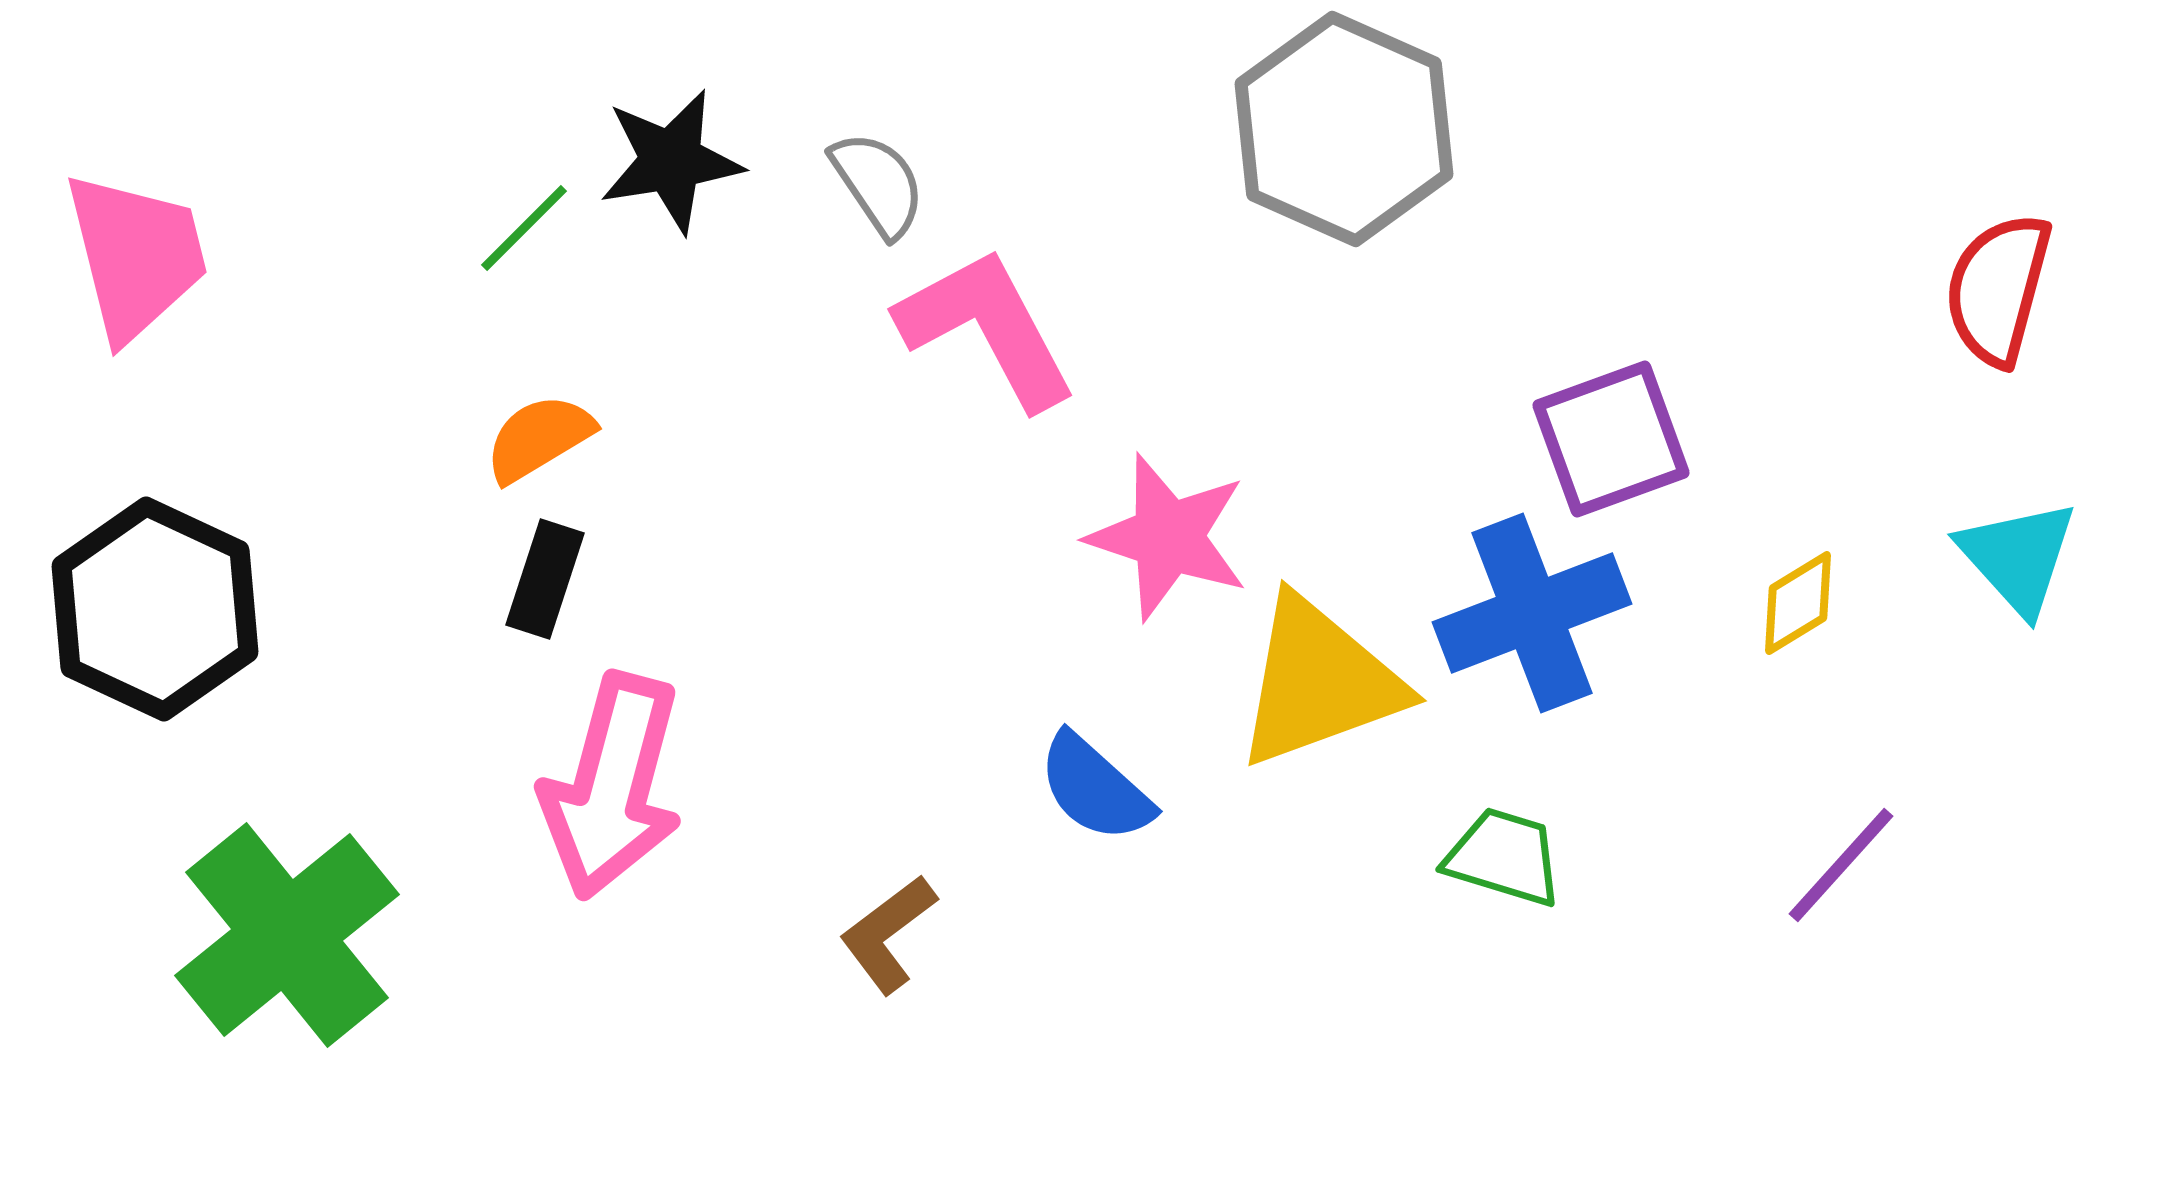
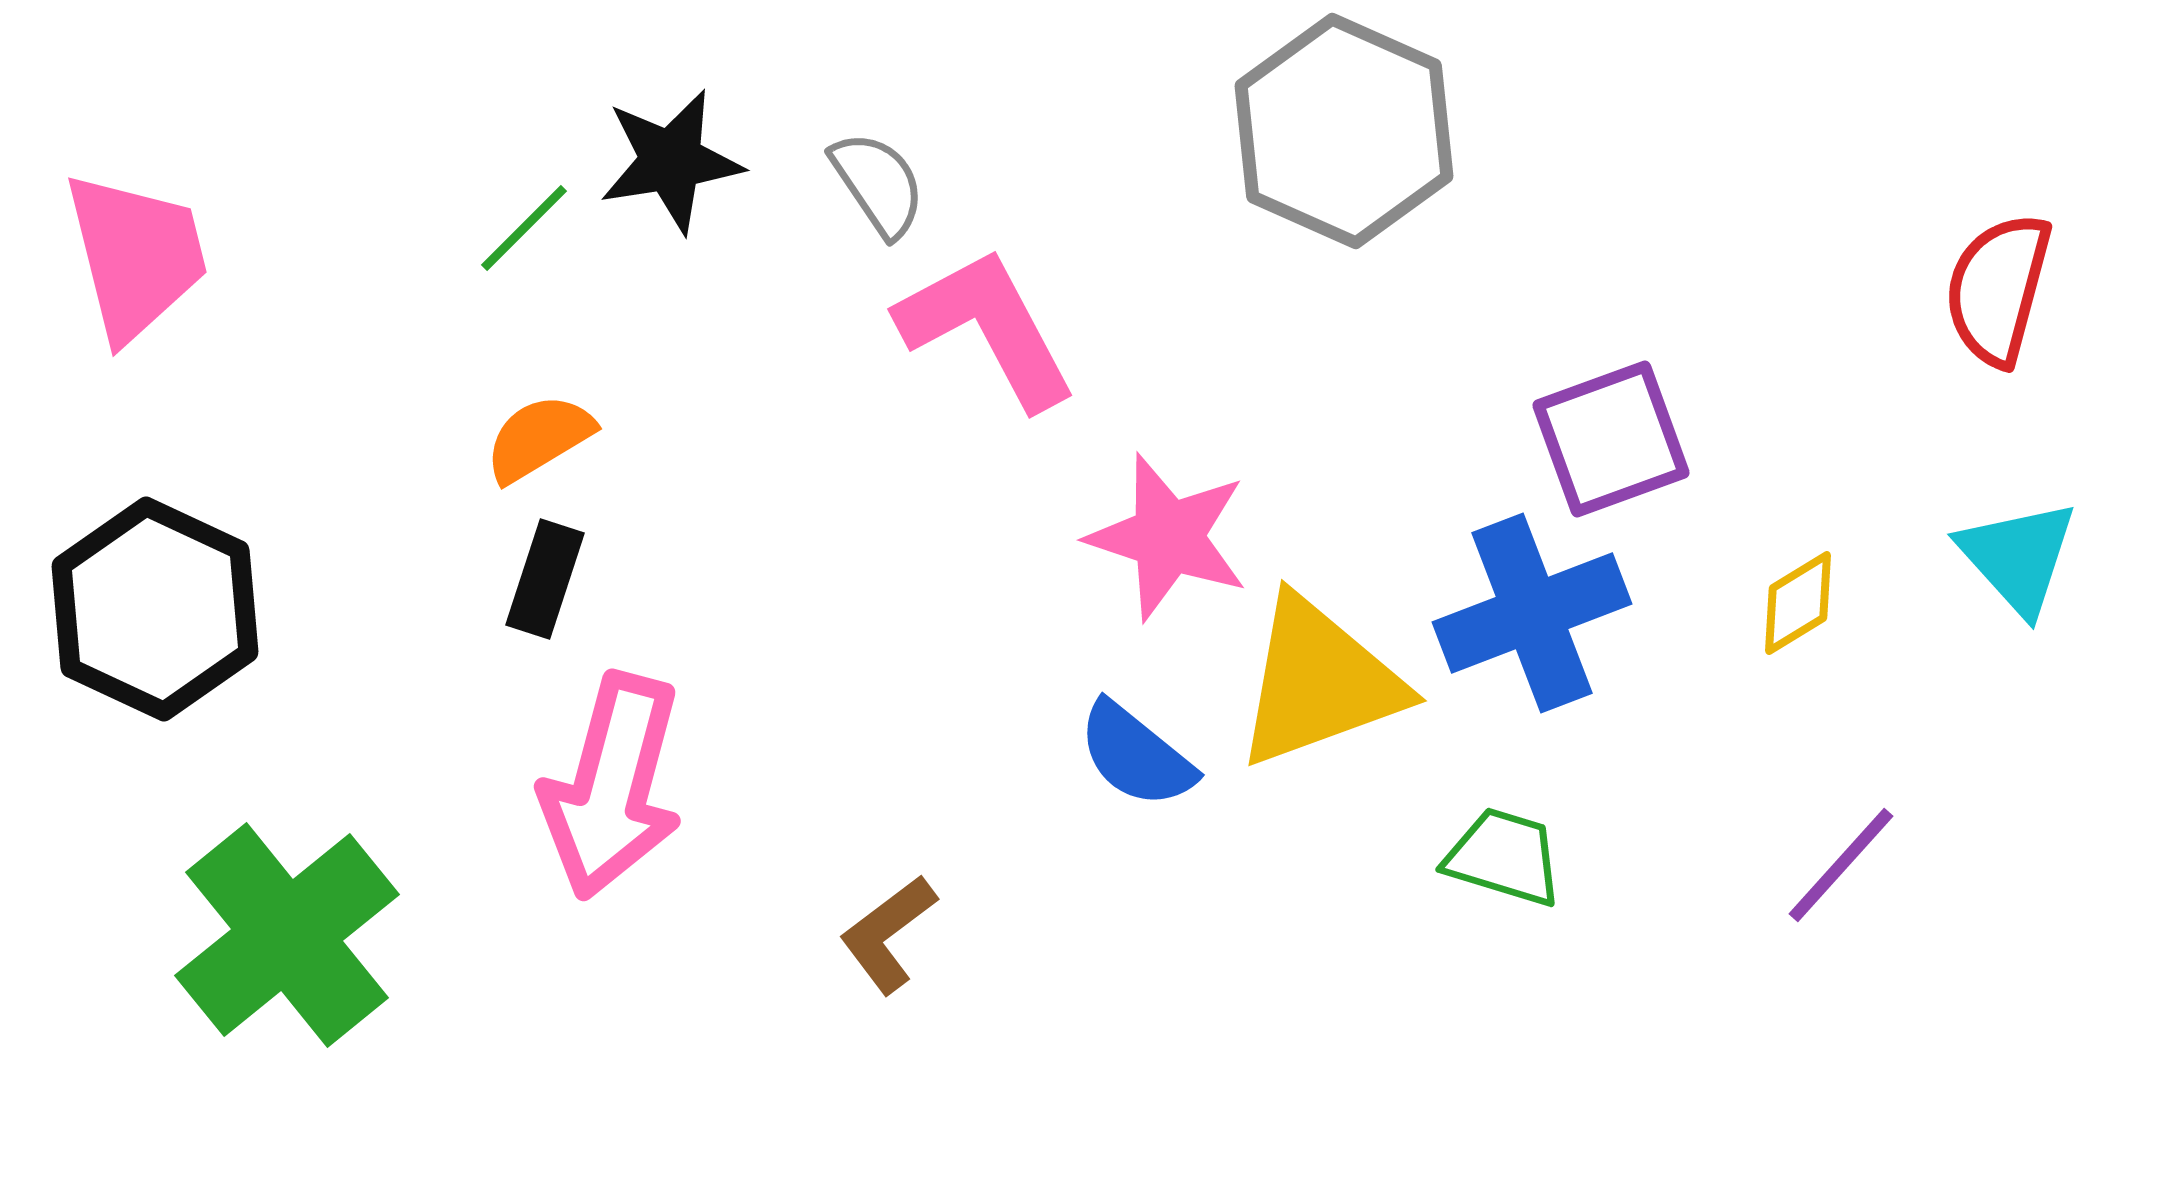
gray hexagon: moved 2 px down
blue semicircle: moved 41 px right, 33 px up; rotated 3 degrees counterclockwise
